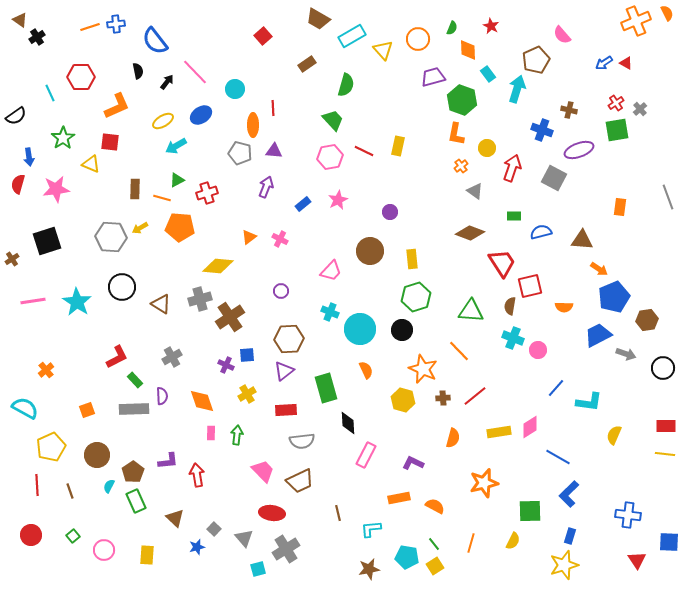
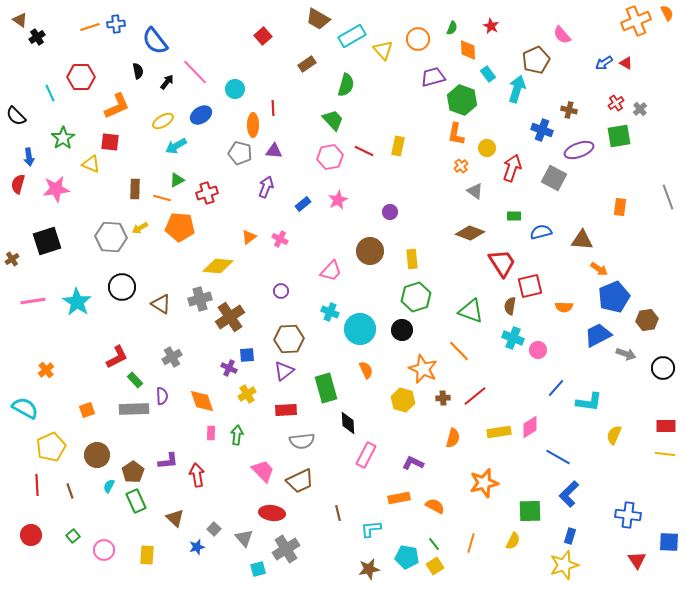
black semicircle at (16, 116): rotated 80 degrees clockwise
green square at (617, 130): moved 2 px right, 6 px down
green triangle at (471, 311): rotated 16 degrees clockwise
purple cross at (226, 365): moved 3 px right, 3 px down
